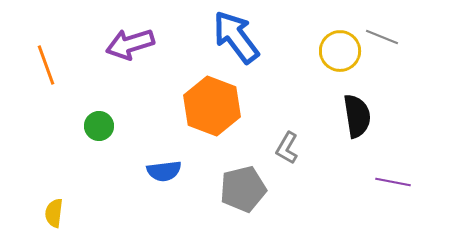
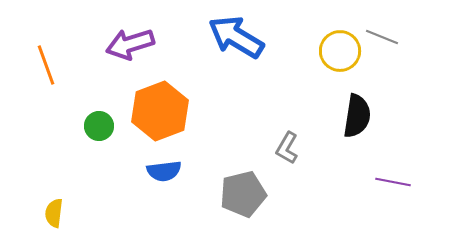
blue arrow: rotated 22 degrees counterclockwise
orange hexagon: moved 52 px left, 5 px down; rotated 18 degrees clockwise
black semicircle: rotated 18 degrees clockwise
gray pentagon: moved 5 px down
